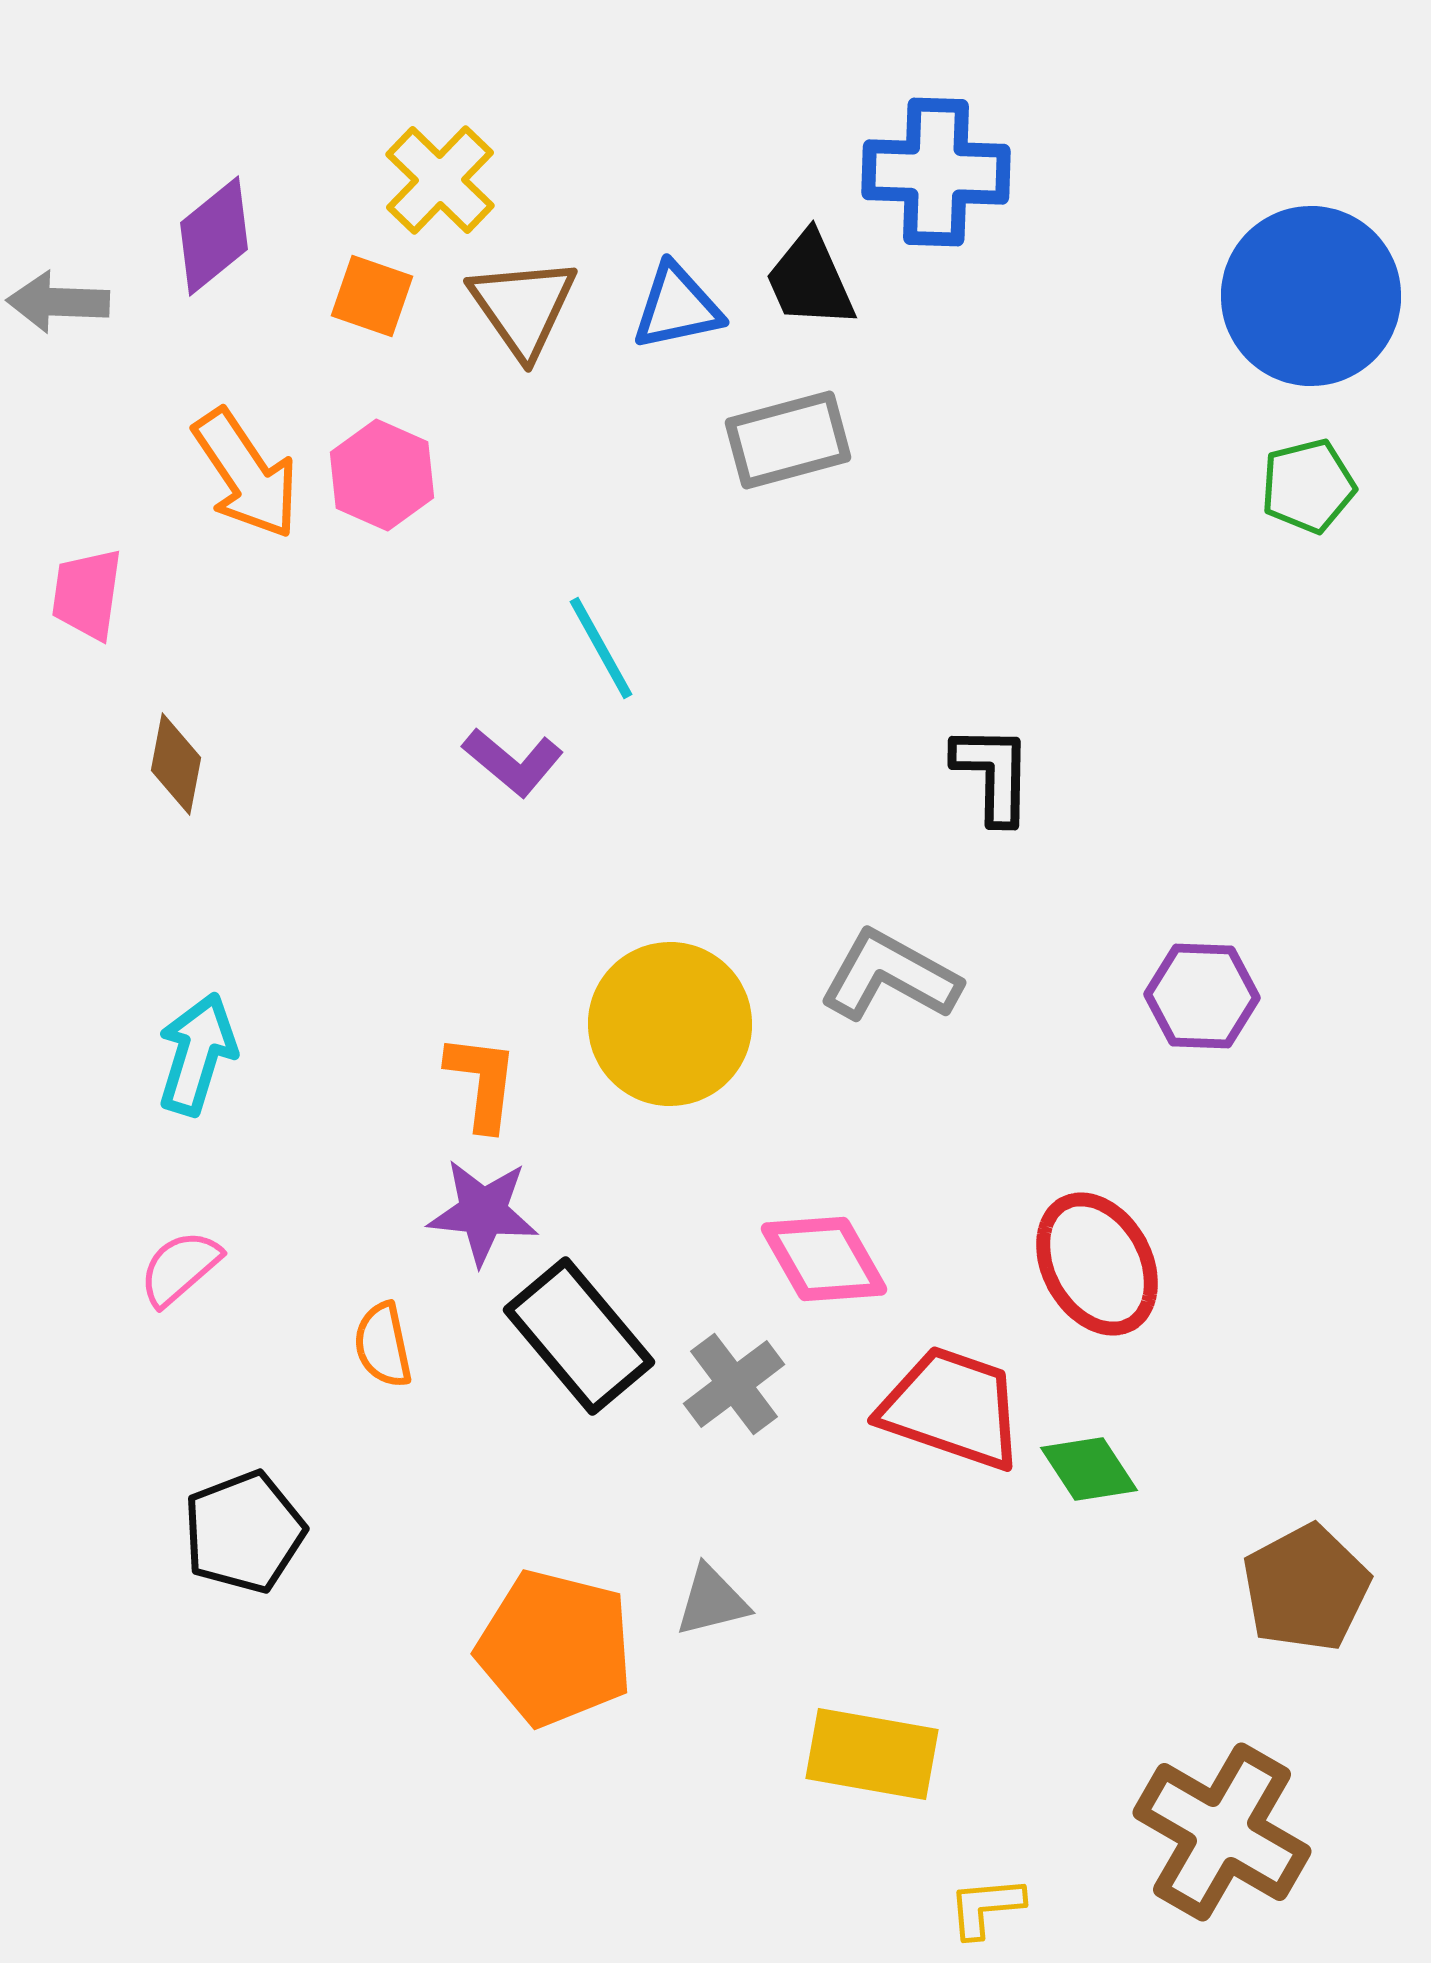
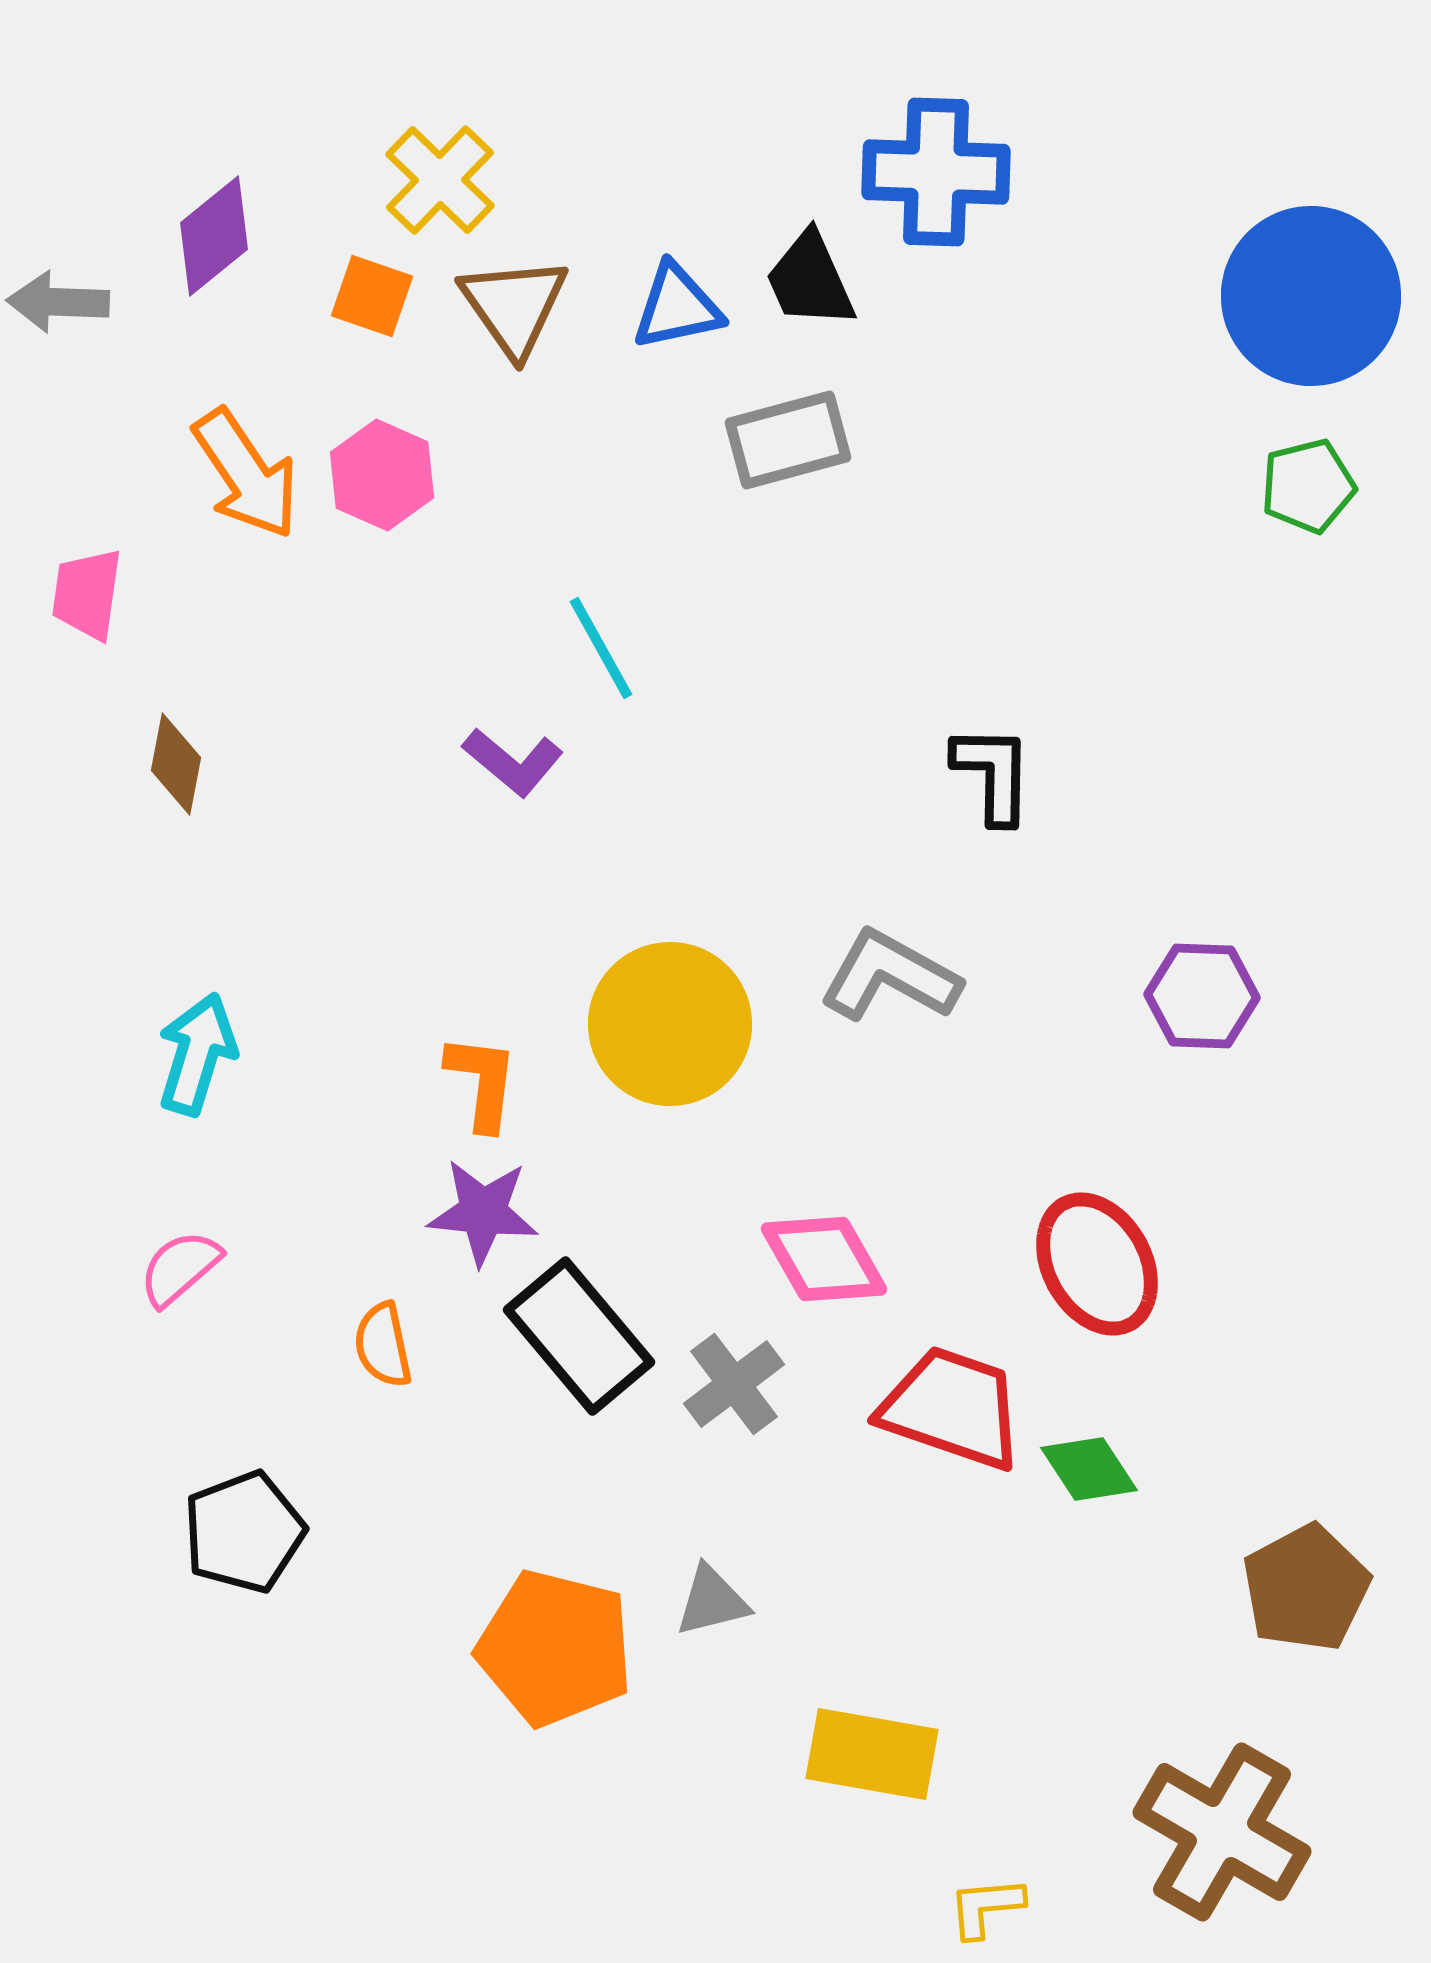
brown triangle: moved 9 px left, 1 px up
